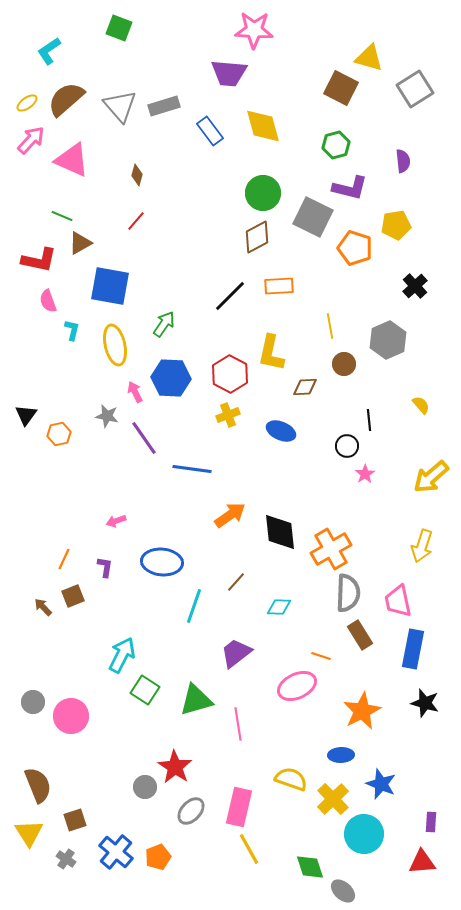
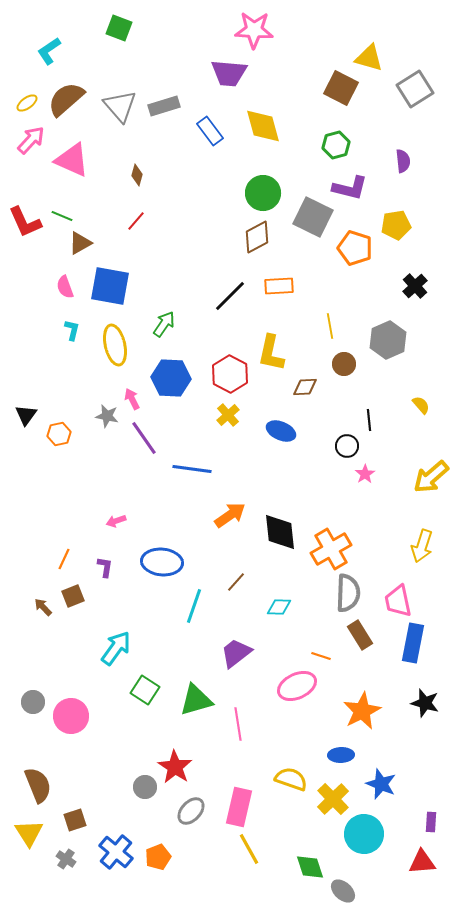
red L-shape at (39, 260): moved 14 px left, 38 px up; rotated 54 degrees clockwise
pink semicircle at (48, 301): moved 17 px right, 14 px up
pink arrow at (135, 392): moved 3 px left, 7 px down
yellow cross at (228, 415): rotated 20 degrees counterclockwise
blue rectangle at (413, 649): moved 6 px up
cyan arrow at (122, 655): moved 6 px left, 7 px up; rotated 9 degrees clockwise
